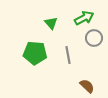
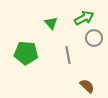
green pentagon: moved 9 px left
